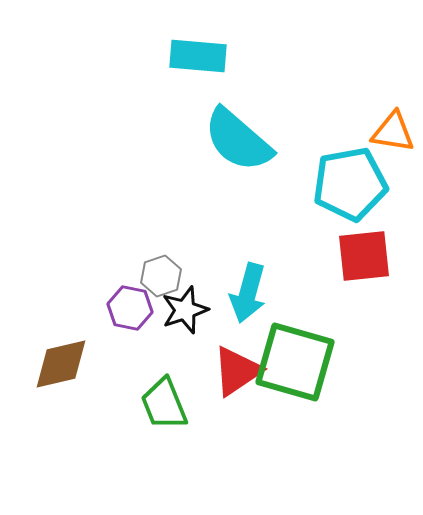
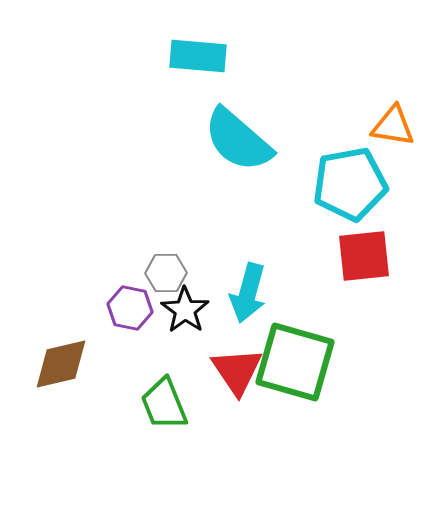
orange triangle: moved 6 px up
gray hexagon: moved 5 px right, 3 px up; rotated 18 degrees clockwise
black star: rotated 18 degrees counterclockwise
red triangle: rotated 30 degrees counterclockwise
